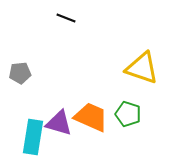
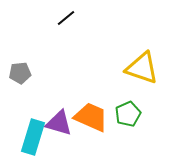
black line: rotated 60 degrees counterclockwise
green pentagon: rotated 30 degrees clockwise
cyan rectangle: rotated 8 degrees clockwise
